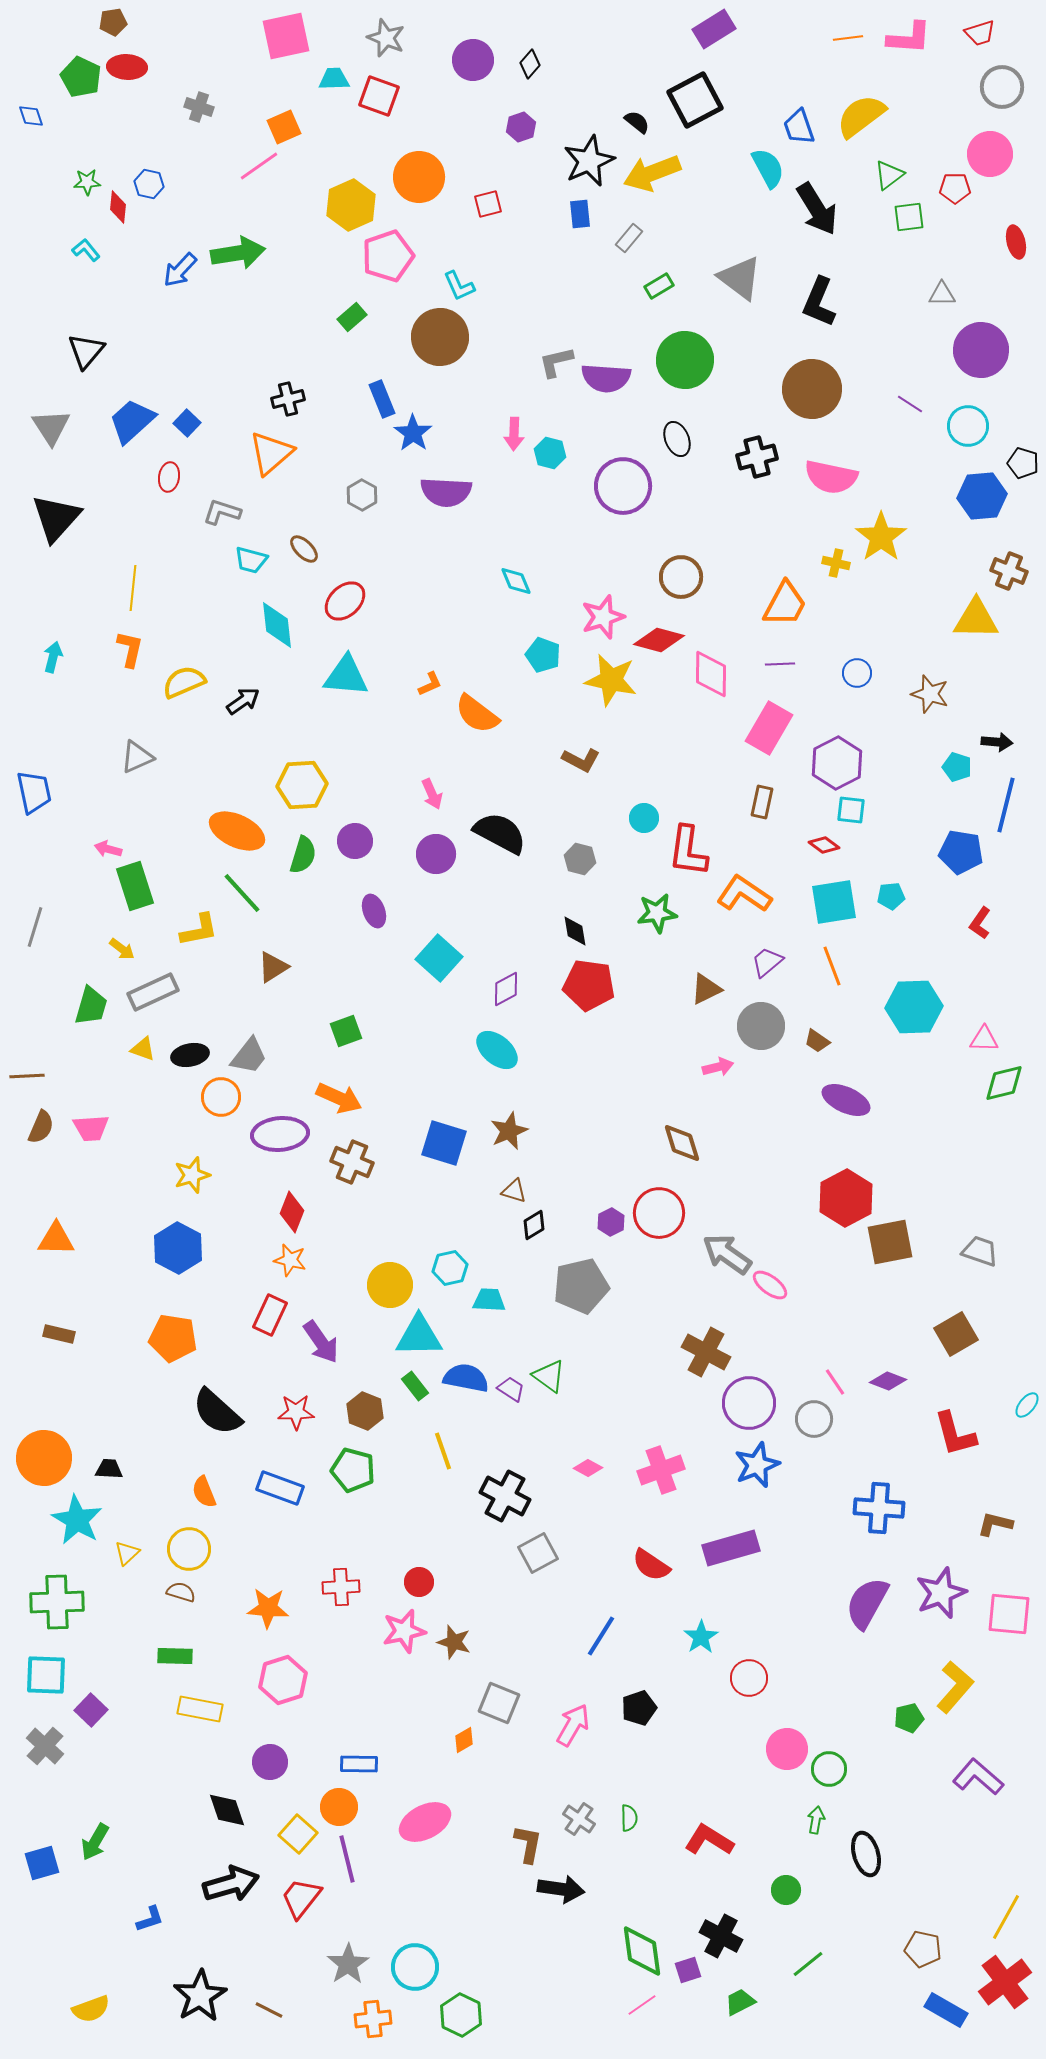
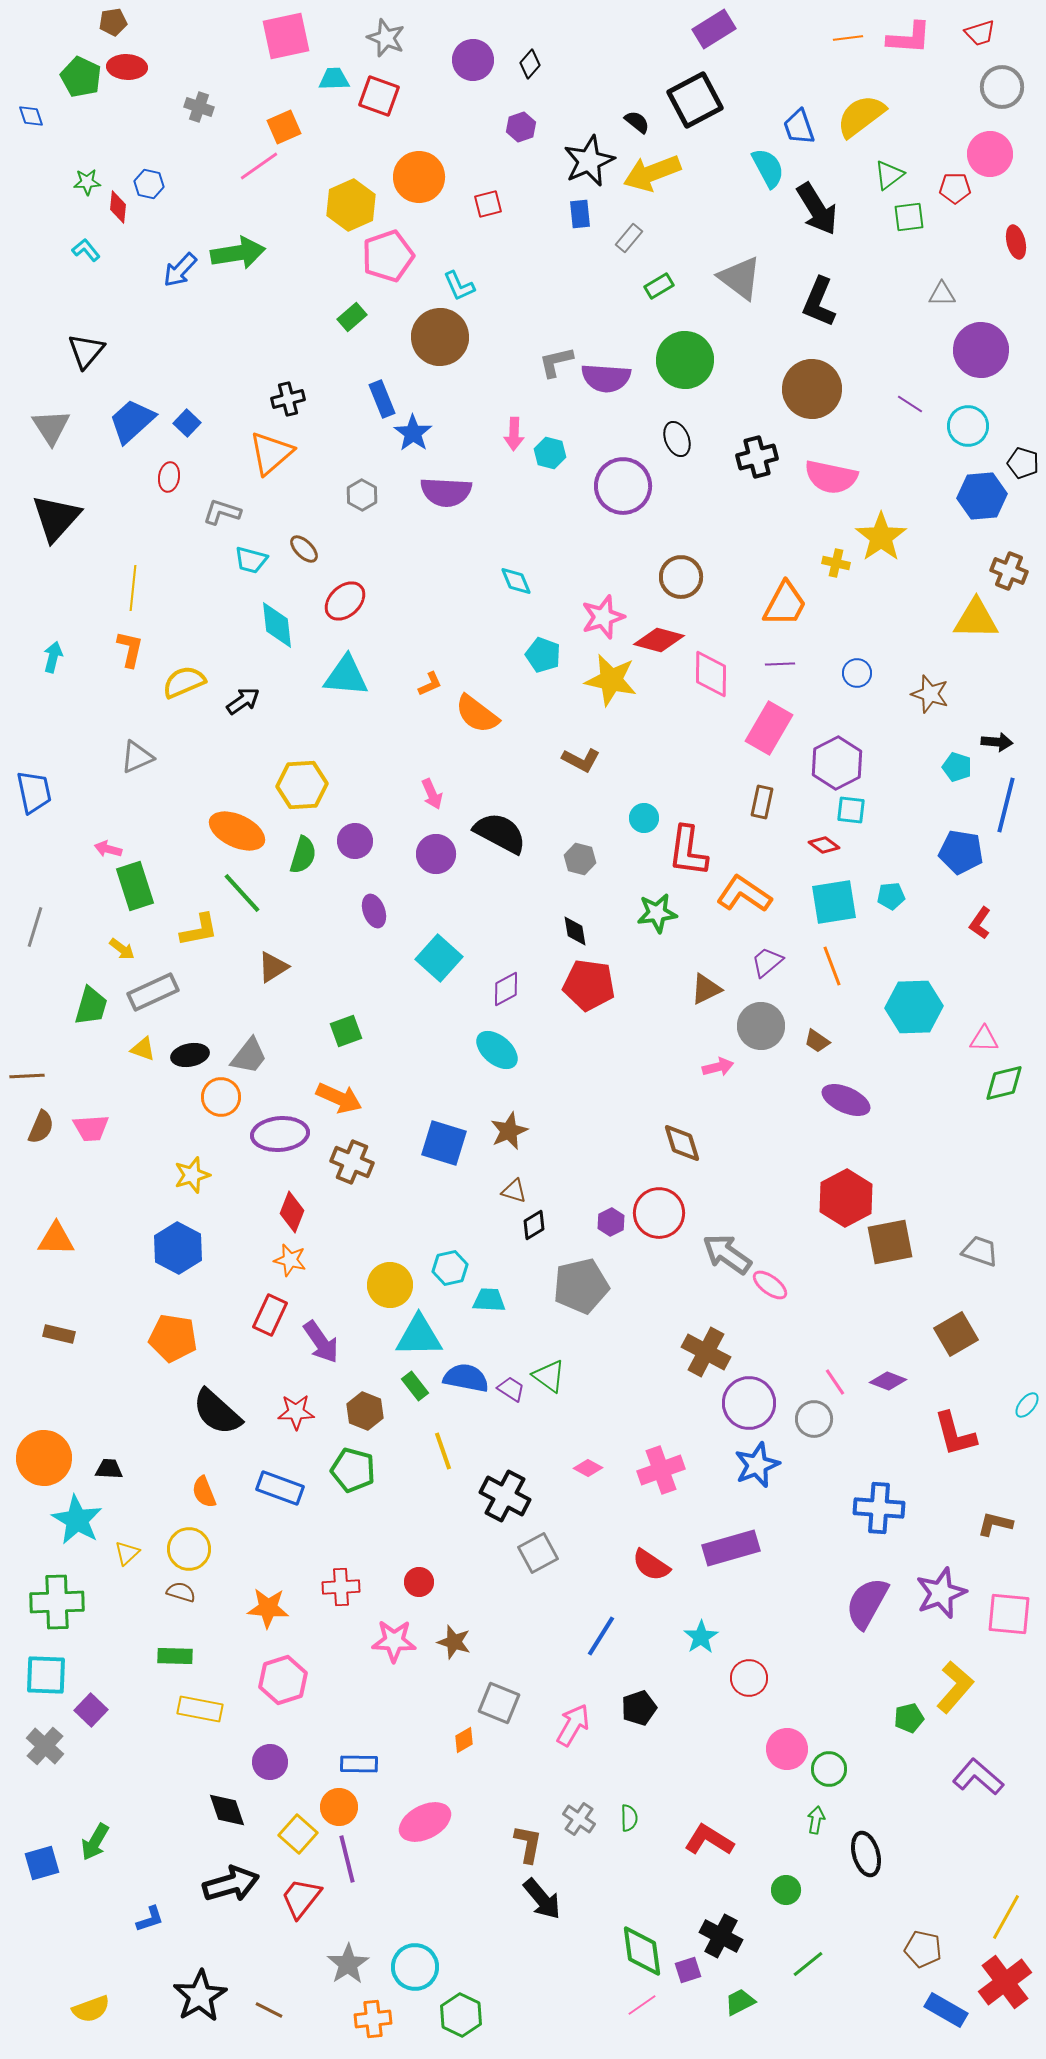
pink star at (404, 1631): moved 10 px left, 10 px down; rotated 15 degrees clockwise
black arrow at (561, 1889): moved 19 px left, 10 px down; rotated 42 degrees clockwise
